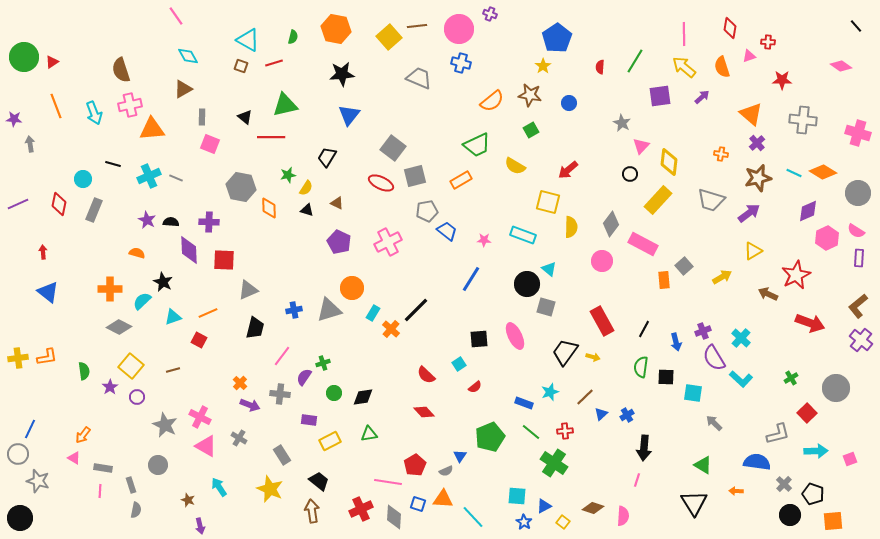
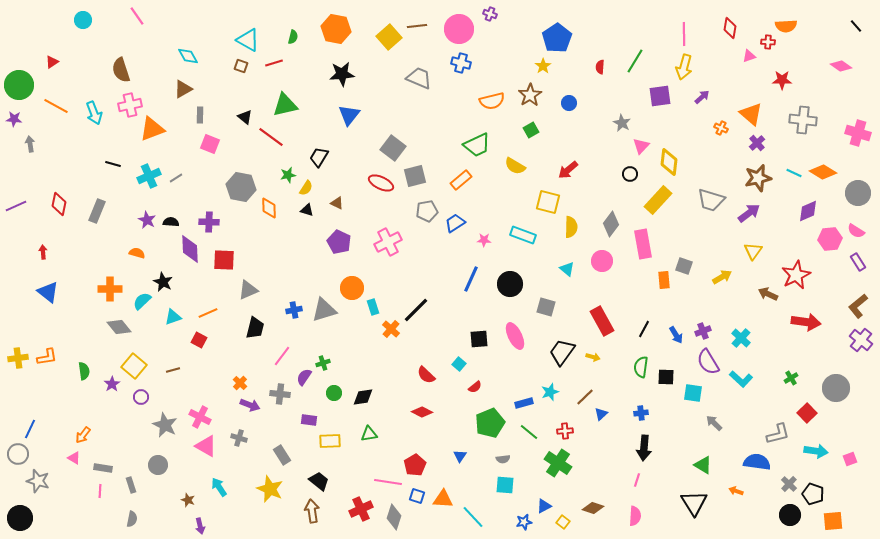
pink line at (176, 16): moved 39 px left
green circle at (24, 57): moved 5 px left, 28 px down
yellow arrow at (684, 67): rotated 115 degrees counterclockwise
orange semicircle at (722, 67): moved 64 px right, 41 px up; rotated 75 degrees counterclockwise
brown star at (530, 95): rotated 30 degrees clockwise
orange semicircle at (492, 101): rotated 25 degrees clockwise
orange line at (56, 106): rotated 40 degrees counterclockwise
gray rectangle at (202, 117): moved 2 px left, 2 px up
orange triangle at (152, 129): rotated 16 degrees counterclockwise
red line at (271, 137): rotated 36 degrees clockwise
orange cross at (721, 154): moved 26 px up; rotated 16 degrees clockwise
black trapezoid at (327, 157): moved 8 px left
gray line at (176, 178): rotated 56 degrees counterclockwise
cyan circle at (83, 179): moved 159 px up
orange rectangle at (461, 180): rotated 10 degrees counterclockwise
purple line at (18, 204): moved 2 px left, 2 px down
gray rectangle at (94, 210): moved 3 px right, 1 px down
blue trapezoid at (447, 231): moved 8 px right, 8 px up; rotated 70 degrees counterclockwise
pink hexagon at (827, 238): moved 3 px right, 1 px down; rotated 20 degrees clockwise
pink rectangle at (643, 244): rotated 52 degrees clockwise
purple diamond at (189, 250): moved 1 px right, 1 px up
yellow triangle at (753, 251): rotated 24 degrees counterclockwise
purple rectangle at (859, 258): moved 1 px left, 4 px down; rotated 36 degrees counterclockwise
gray square at (684, 266): rotated 30 degrees counterclockwise
cyan triangle at (549, 269): moved 18 px right
blue line at (471, 279): rotated 8 degrees counterclockwise
black circle at (527, 284): moved 17 px left
gray triangle at (329, 310): moved 5 px left
cyan rectangle at (373, 313): moved 6 px up; rotated 49 degrees counterclockwise
red arrow at (810, 323): moved 4 px left, 1 px up; rotated 12 degrees counterclockwise
gray diamond at (119, 327): rotated 25 degrees clockwise
blue arrow at (676, 342): moved 7 px up; rotated 18 degrees counterclockwise
black trapezoid at (565, 352): moved 3 px left
purple semicircle at (714, 358): moved 6 px left, 4 px down
cyan square at (459, 364): rotated 16 degrees counterclockwise
yellow square at (131, 366): moved 3 px right
purple star at (110, 387): moved 2 px right, 3 px up
purple circle at (137, 397): moved 4 px right
blue rectangle at (524, 403): rotated 36 degrees counterclockwise
red diamond at (424, 412): moved 2 px left; rotated 20 degrees counterclockwise
blue cross at (627, 415): moved 14 px right, 2 px up; rotated 24 degrees clockwise
green line at (531, 432): moved 2 px left
green pentagon at (490, 437): moved 14 px up
gray cross at (239, 438): rotated 14 degrees counterclockwise
yellow rectangle at (330, 441): rotated 25 degrees clockwise
cyan arrow at (816, 451): rotated 10 degrees clockwise
green cross at (554, 463): moved 4 px right
gray semicircle at (446, 471): moved 57 px right, 12 px up; rotated 16 degrees clockwise
gray cross at (784, 484): moved 5 px right
orange arrow at (736, 491): rotated 16 degrees clockwise
cyan square at (517, 496): moved 12 px left, 11 px up
blue square at (418, 504): moved 1 px left, 8 px up
gray semicircle at (136, 510): moved 4 px left, 9 px down
pink semicircle at (623, 516): moved 12 px right
gray diamond at (394, 517): rotated 15 degrees clockwise
blue star at (524, 522): rotated 28 degrees clockwise
